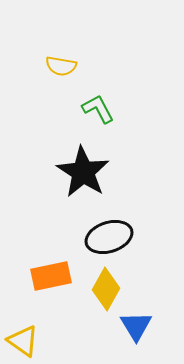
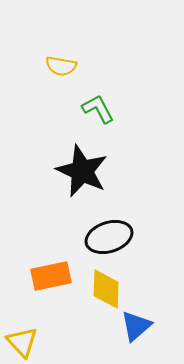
black star: moved 1 px left, 1 px up; rotated 8 degrees counterclockwise
yellow diamond: rotated 27 degrees counterclockwise
blue triangle: rotated 20 degrees clockwise
yellow triangle: moved 1 px left, 1 px down; rotated 12 degrees clockwise
